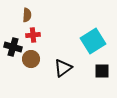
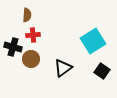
black square: rotated 35 degrees clockwise
